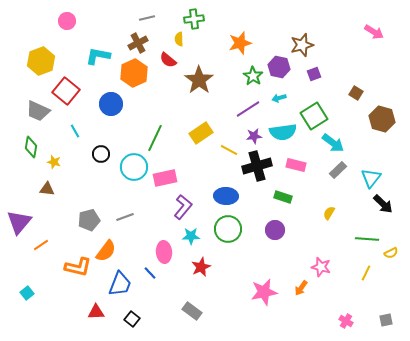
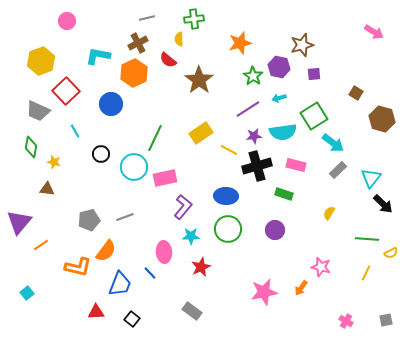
purple square at (314, 74): rotated 16 degrees clockwise
red square at (66, 91): rotated 8 degrees clockwise
green rectangle at (283, 197): moved 1 px right, 3 px up
